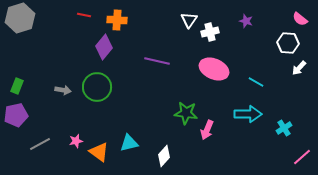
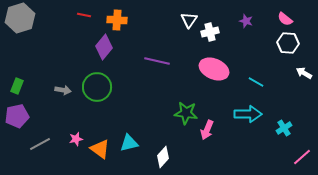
pink semicircle: moved 15 px left
white arrow: moved 5 px right, 5 px down; rotated 77 degrees clockwise
purple pentagon: moved 1 px right, 1 px down
pink star: moved 2 px up
orange triangle: moved 1 px right, 3 px up
white diamond: moved 1 px left, 1 px down
